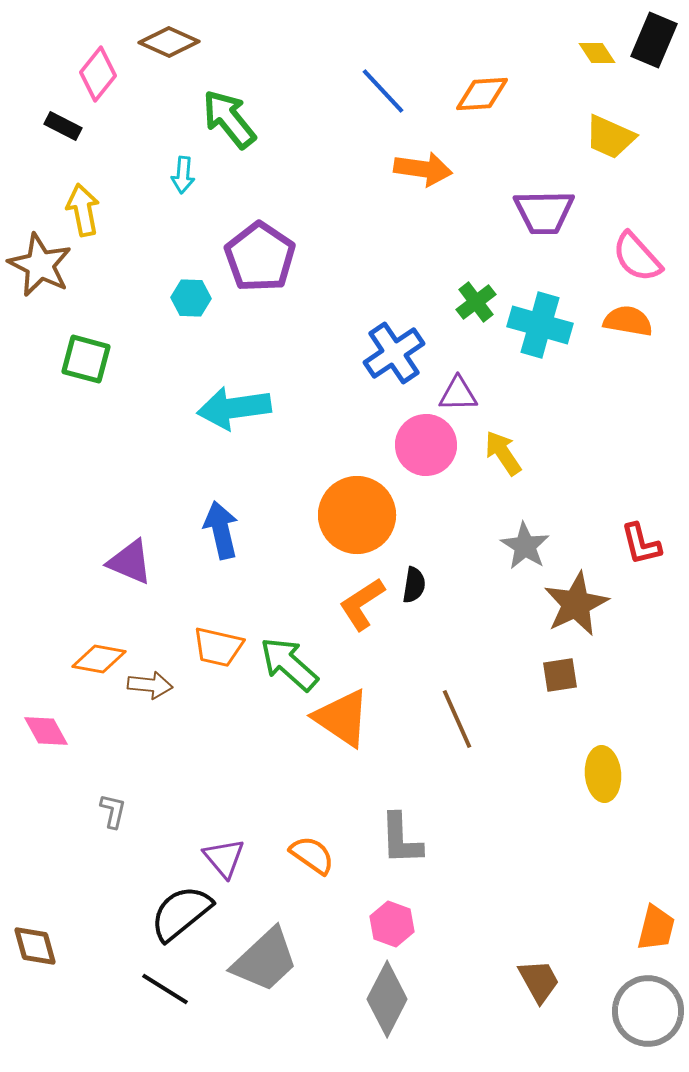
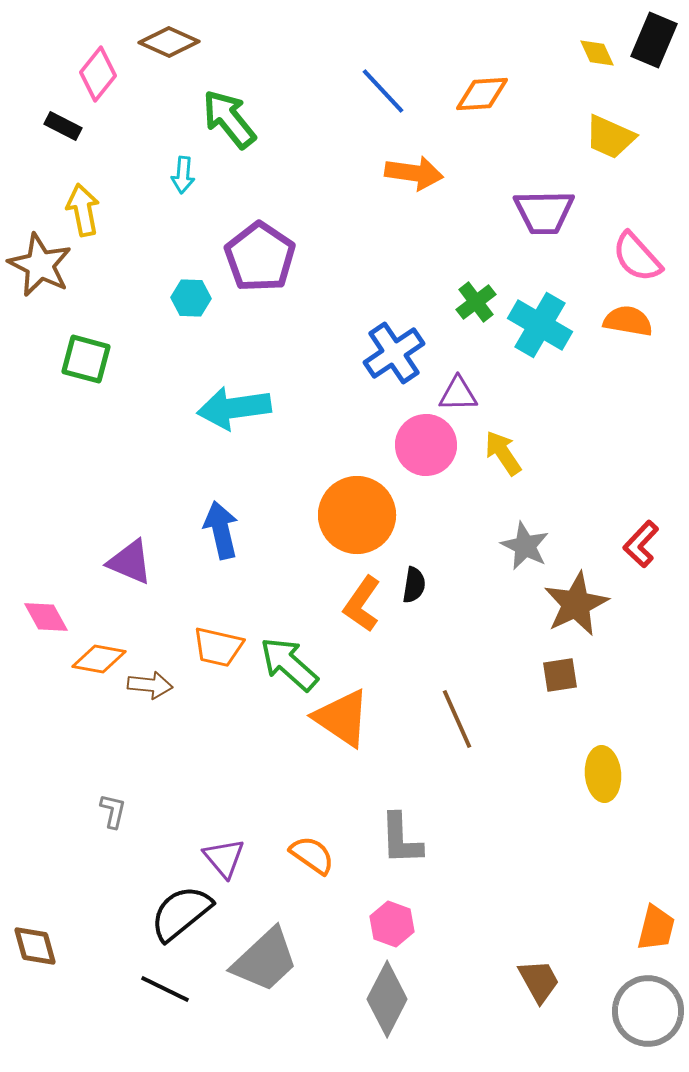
yellow diamond at (597, 53): rotated 9 degrees clockwise
orange arrow at (423, 169): moved 9 px left, 4 px down
cyan cross at (540, 325): rotated 14 degrees clockwise
red L-shape at (641, 544): rotated 57 degrees clockwise
gray star at (525, 546): rotated 6 degrees counterclockwise
orange L-shape at (362, 604): rotated 22 degrees counterclockwise
pink diamond at (46, 731): moved 114 px up
black line at (165, 989): rotated 6 degrees counterclockwise
